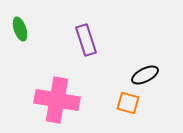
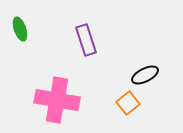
orange square: rotated 35 degrees clockwise
